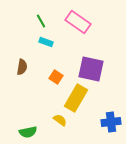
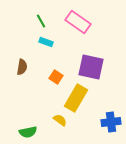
purple square: moved 2 px up
